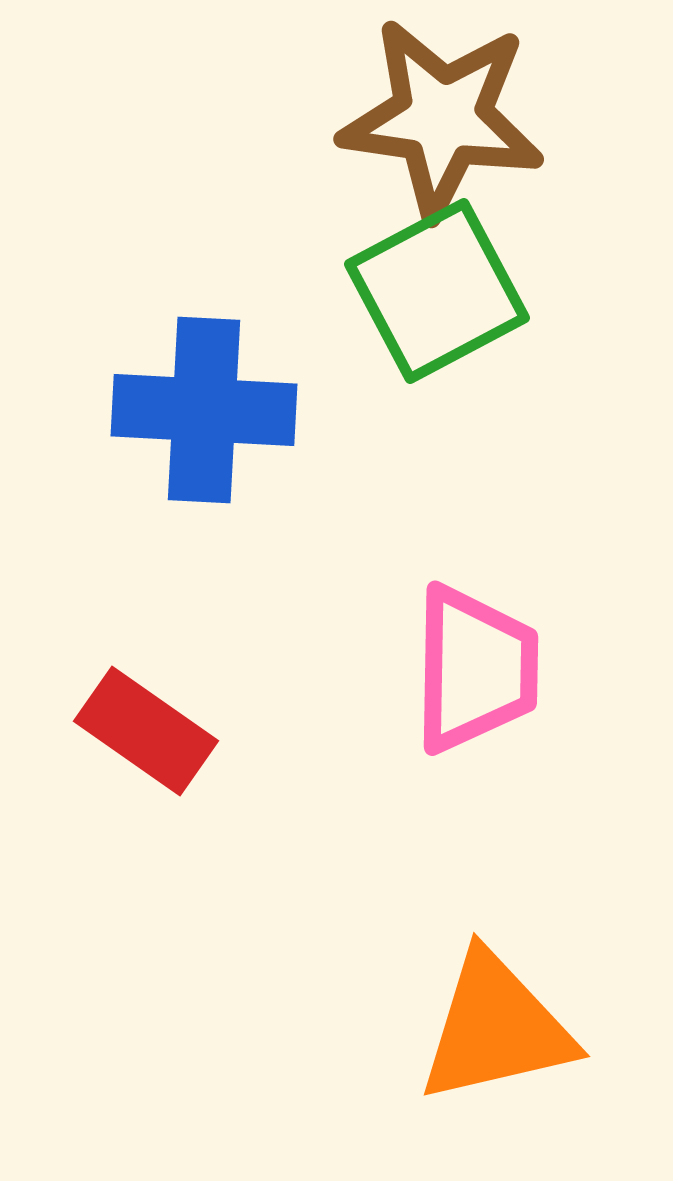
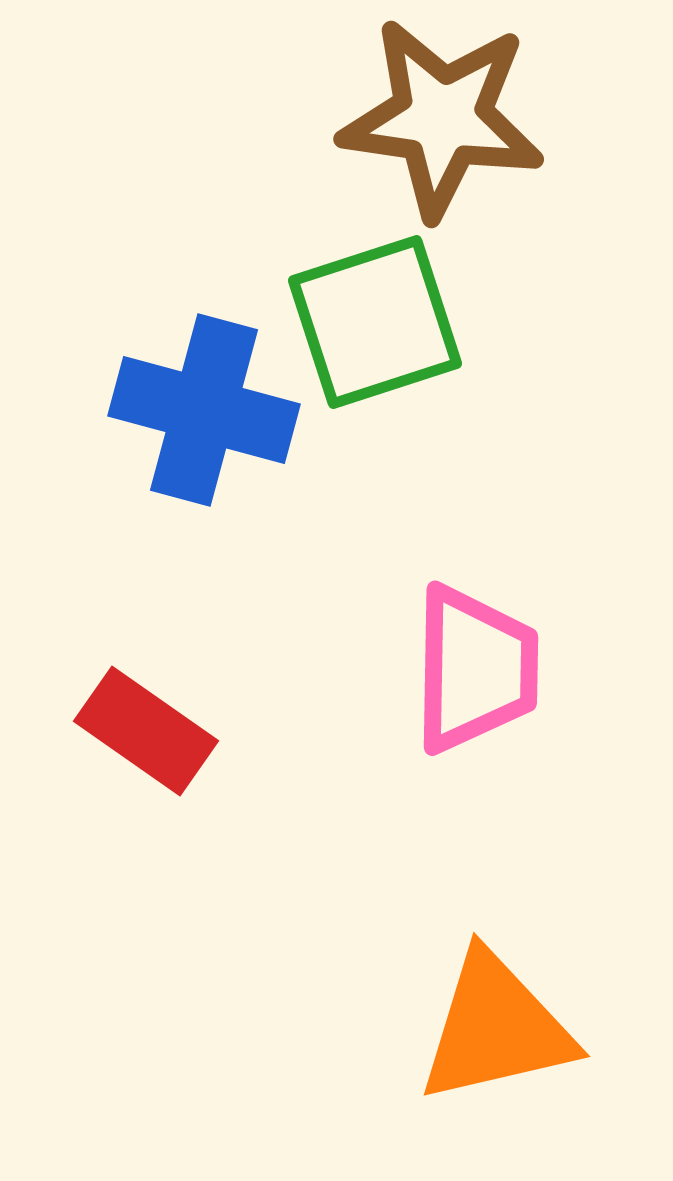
green square: moved 62 px left, 31 px down; rotated 10 degrees clockwise
blue cross: rotated 12 degrees clockwise
